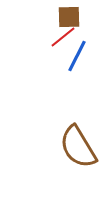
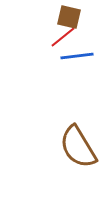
brown square: rotated 15 degrees clockwise
blue line: rotated 56 degrees clockwise
